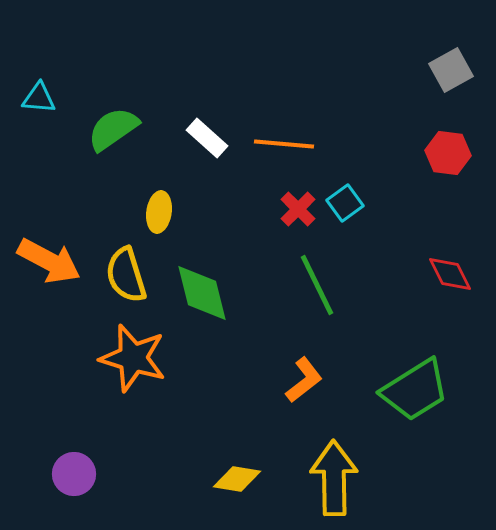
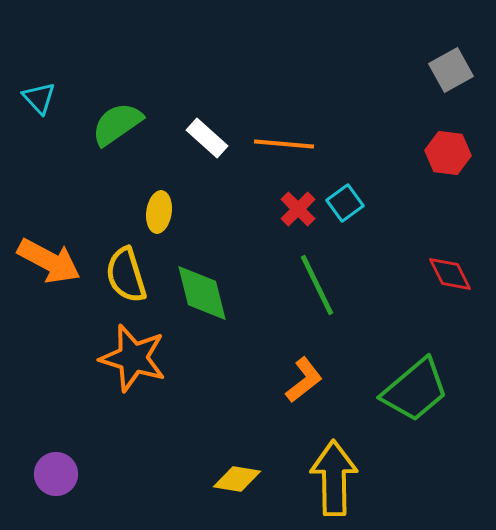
cyan triangle: rotated 42 degrees clockwise
green semicircle: moved 4 px right, 5 px up
green trapezoid: rotated 8 degrees counterclockwise
purple circle: moved 18 px left
